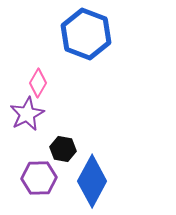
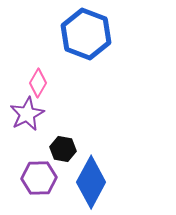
blue diamond: moved 1 px left, 1 px down
